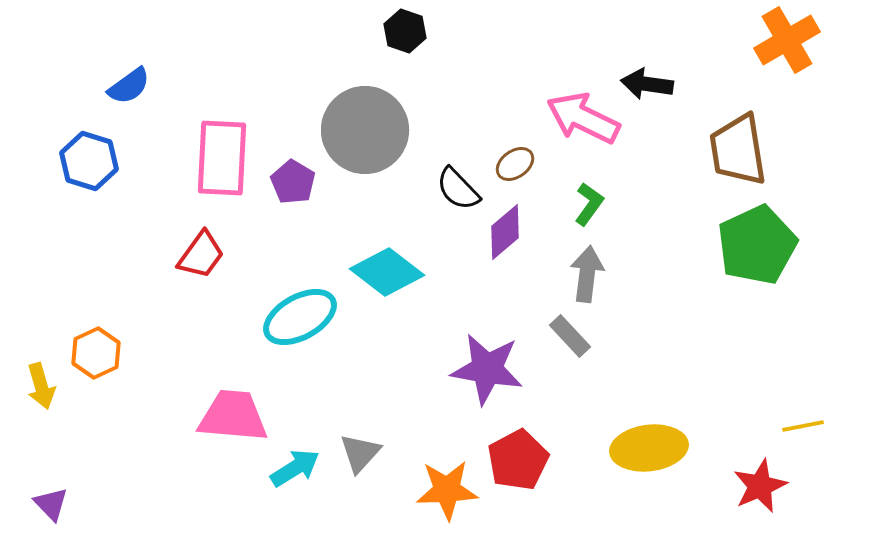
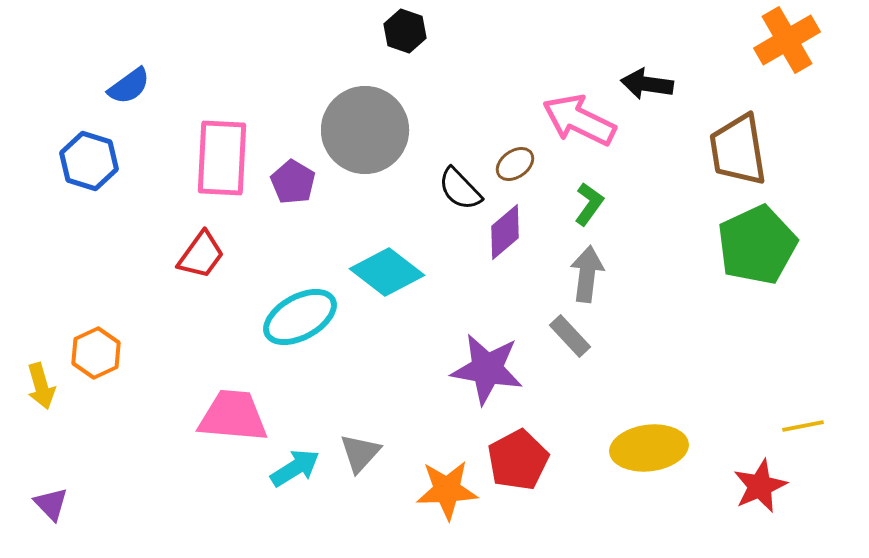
pink arrow: moved 4 px left, 2 px down
black semicircle: moved 2 px right
